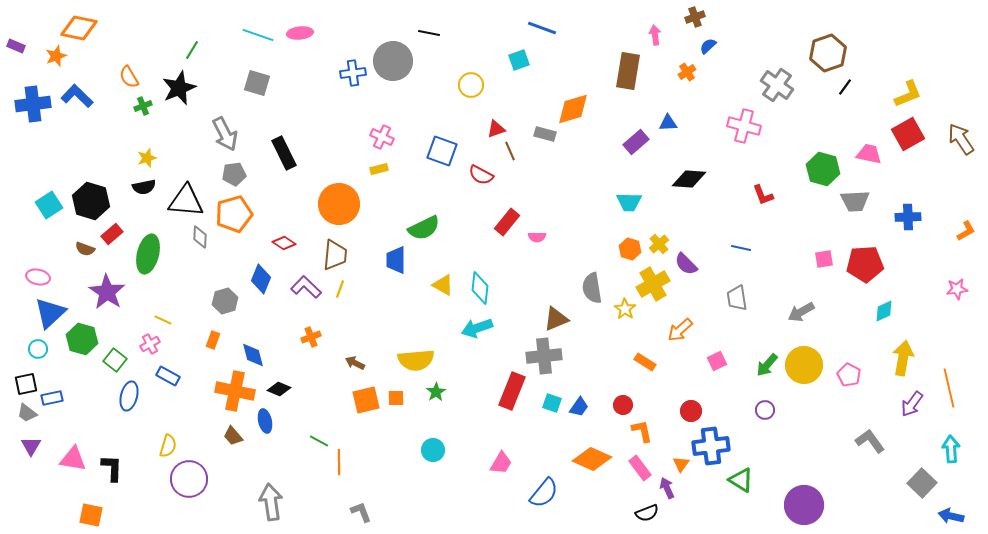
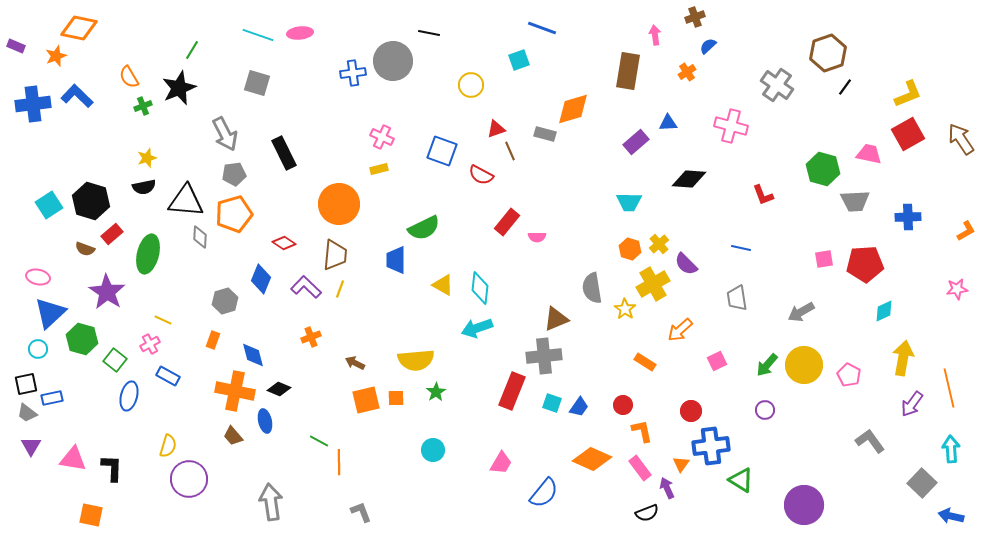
pink cross at (744, 126): moved 13 px left
